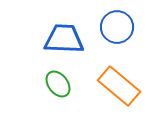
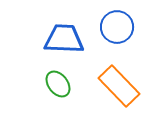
orange rectangle: rotated 6 degrees clockwise
